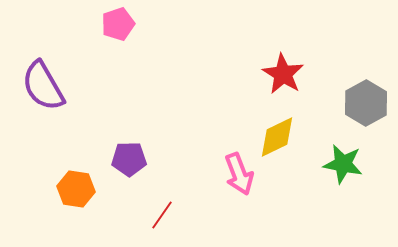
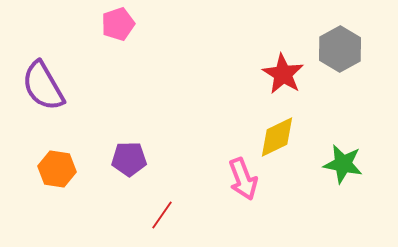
gray hexagon: moved 26 px left, 54 px up
pink arrow: moved 4 px right, 5 px down
orange hexagon: moved 19 px left, 20 px up
